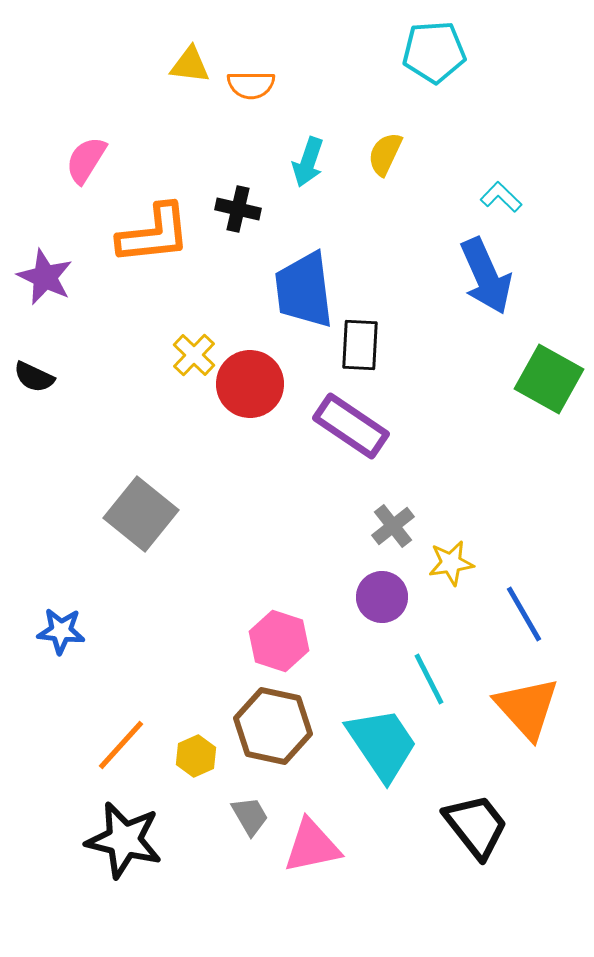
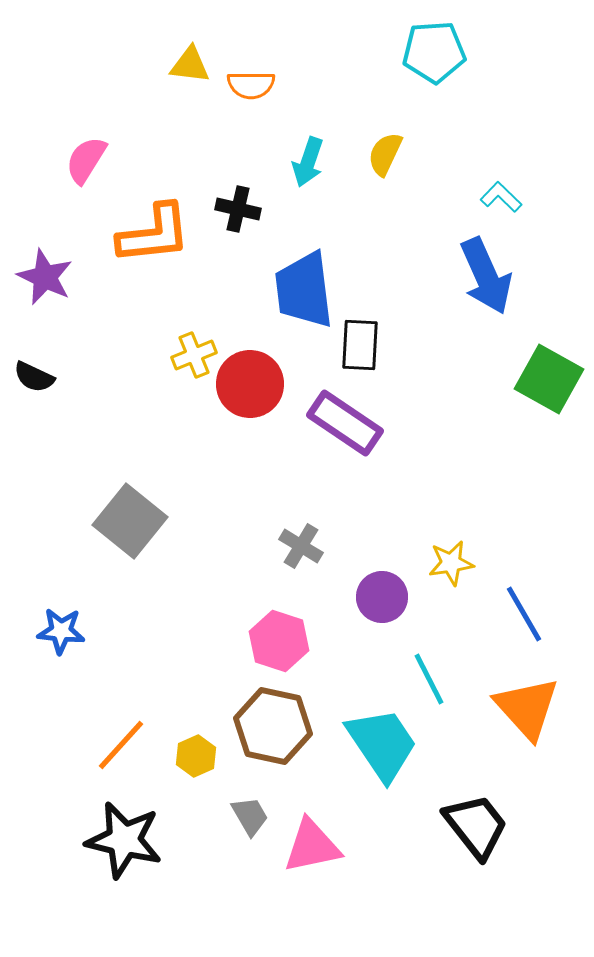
yellow cross: rotated 24 degrees clockwise
purple rectangle: moved 6 px left, 3 px up
gray square: moved 11 px left, 7 px down
gray cross: moved 92 px left, 20 px down; rotated 21 degrees counterclockwise
